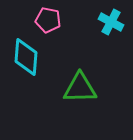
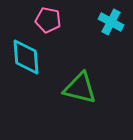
cyan diamond: rotated 9 degrees counterclockwise
green triangle: rotated 15 degrees clockwise
